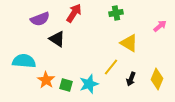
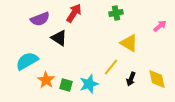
black triangle: moved 2 px right, 1 px up
cyan semicircle: moved 3 px right; rotated 35 degrees counterclockwise
yellow diamond: rotated 35 degrees counterclockwise
